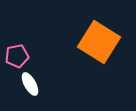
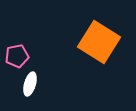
white ellipse: rotated 45 degrees clockwise
